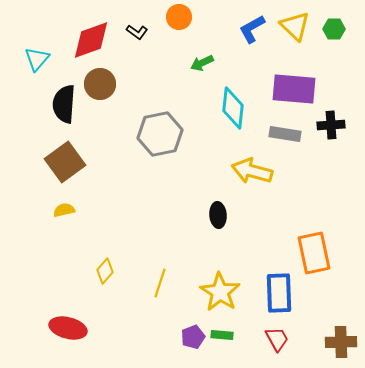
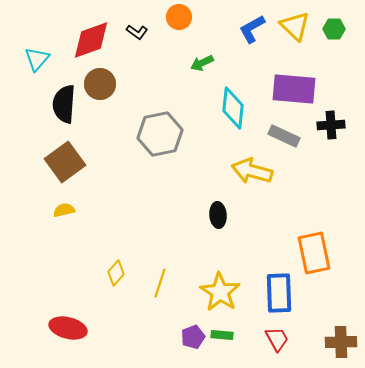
gray rectangle: moved 1 px left, 2 px down; rotated 16 degrees clockwise
yellow diamond: moved 11 px right, 2 px down
